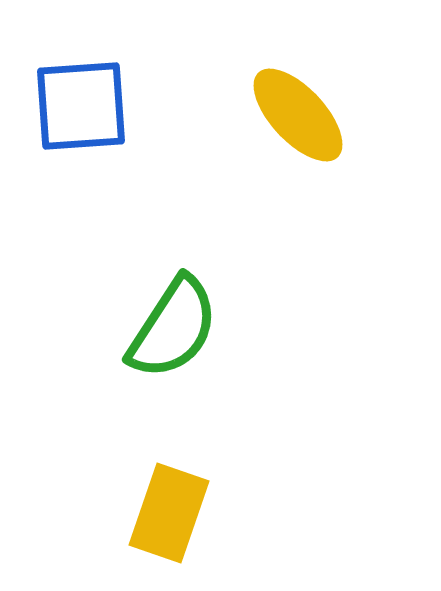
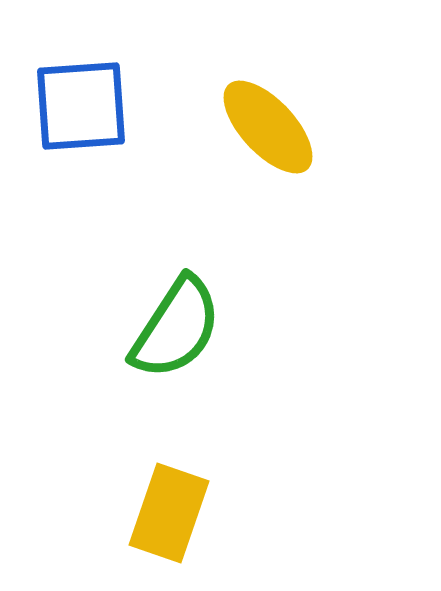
yellow ellipse: moved 30 px left, 12 px down
green semicircle: moved 3 px right
